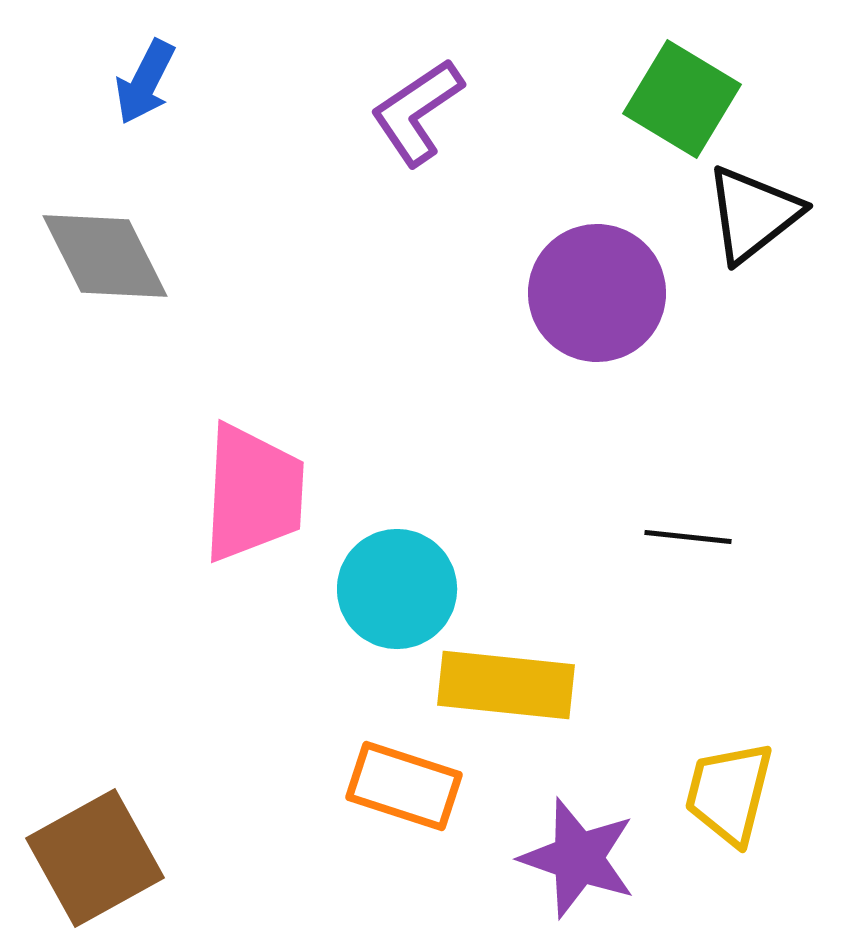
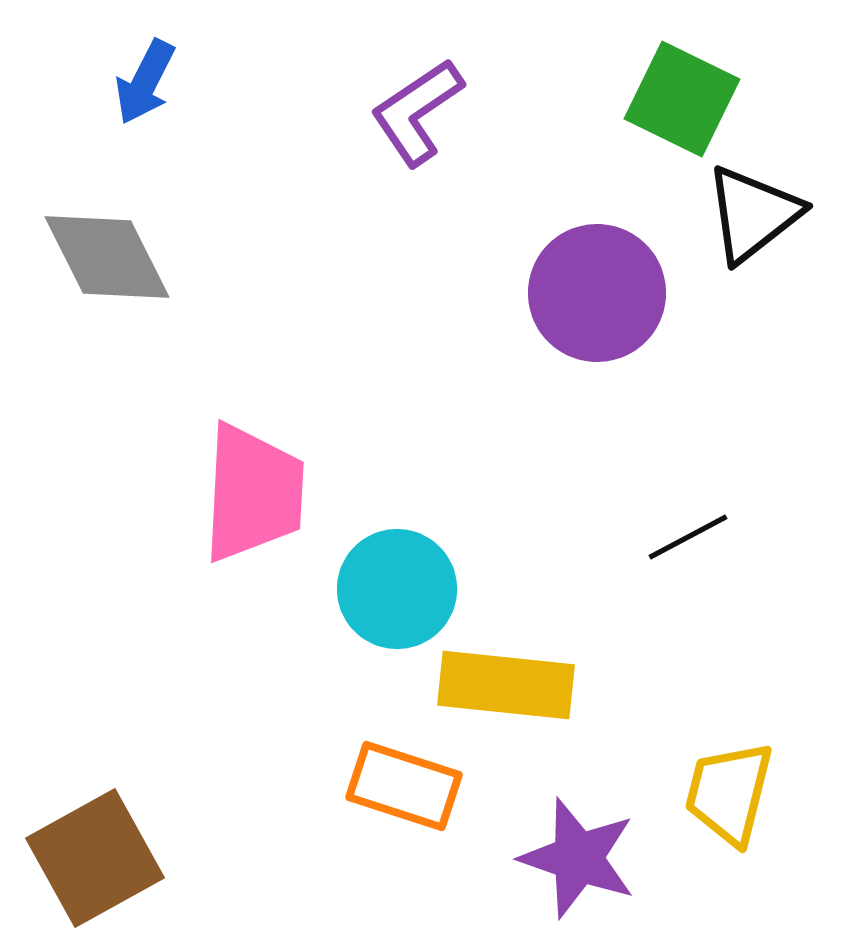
green square: rotated 5 degrees counterclockwise
gray diamond: moved 2 px right, 1 px down
black line: rotated 34 degrees counterclockwise
